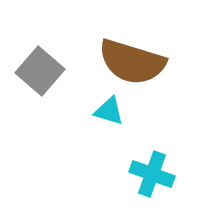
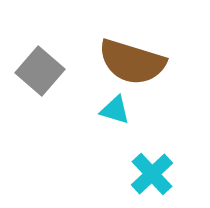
cyan triangle: moved 6 px right, 1 px up
cyan cross: rotated 27 degrees clockwise
